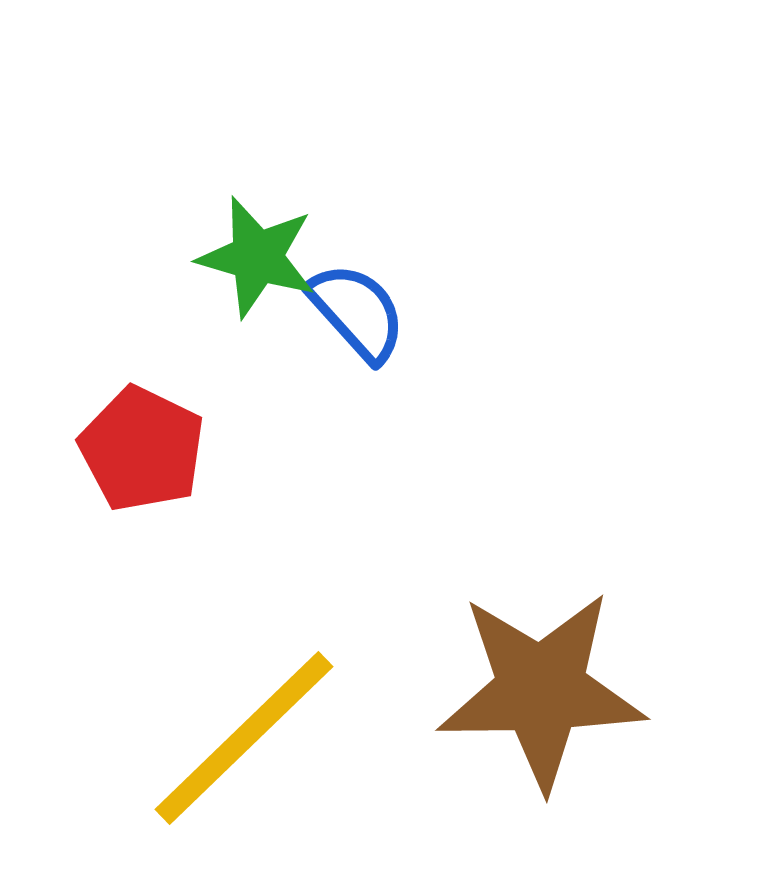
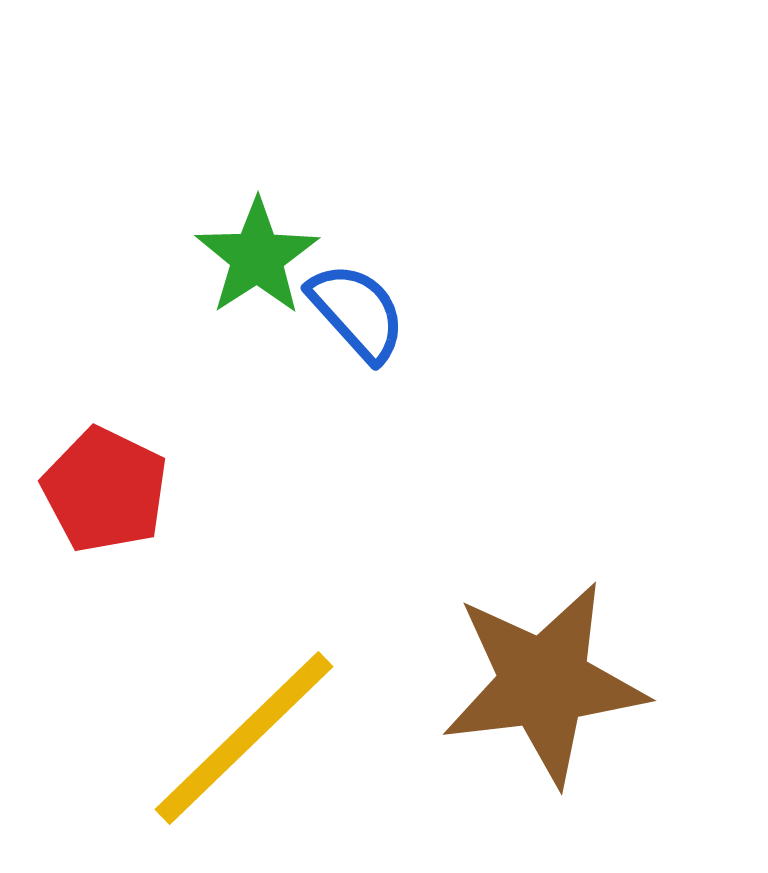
green star: rotated 23 degrees clockwise
red pentagon: moved 37 px left, 41 px down
brown star: moved 3 px right, 7 px up; rotated 6 degrees counterclockwise
